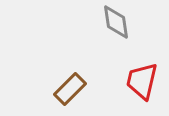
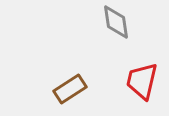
brown rectangle: rotated 12 degrees clockwise
